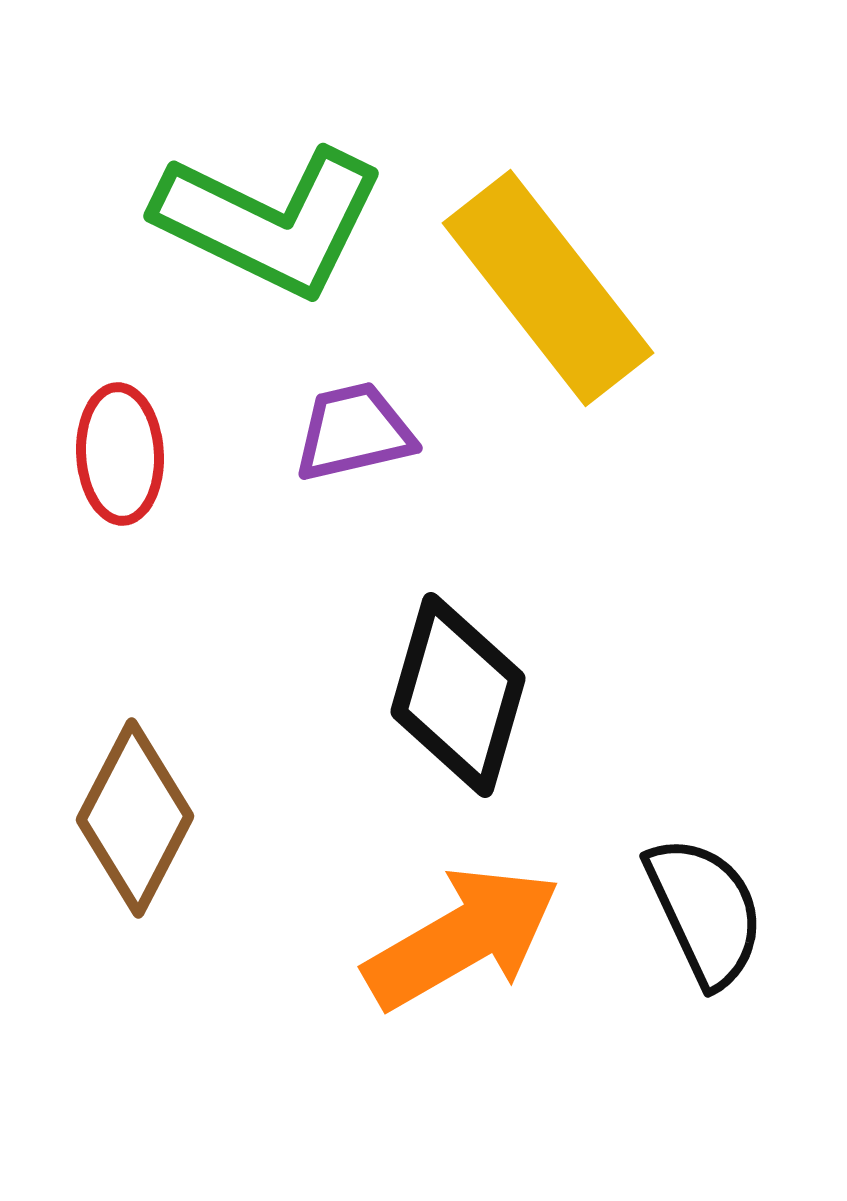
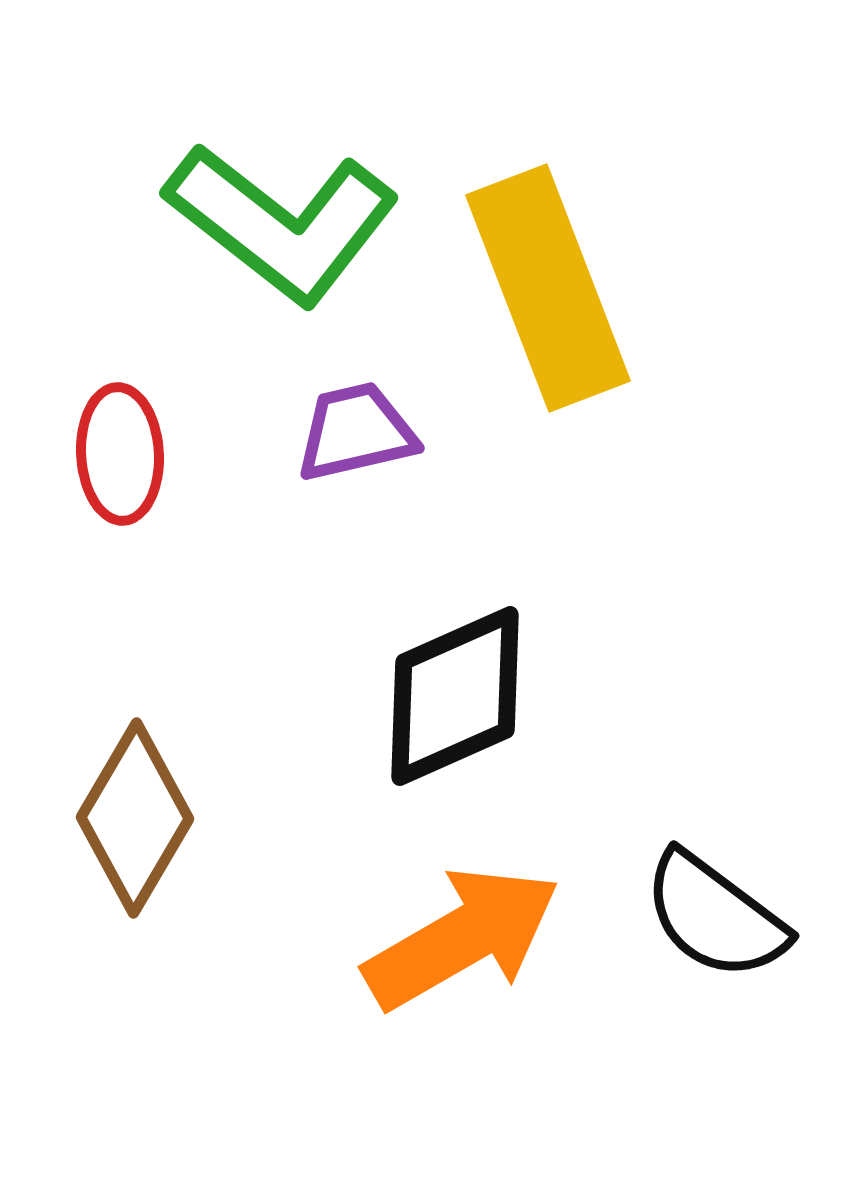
green L-shape: moved 12 px right, 2 px down; rotated 12 degrees clockwise
yellow rectangle: rotated 17 degrees clockwise
purple trapezoid: moved 2 px right
black diamond: moved 3 px left, 1 px down; rotated 50 degrees clockwise
brown diamond: rotated 3 degrees clockwise
black semicircle: moved 10 px right, 5 px down; rotated 152 degrees clockwise
